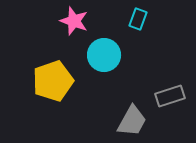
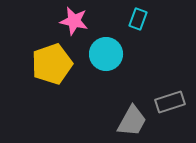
pink star: rotated 8 degrees counterclockwise
cyan circle: moved 2 px right, 1 px up
yellow pentagon: moved 1 px left, 17 px up
gray rectangle: moved 6 px down
